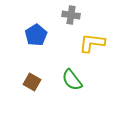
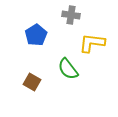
green semicircle: moved 4 px left, 11 px up
